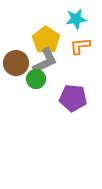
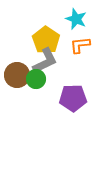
cyan star: rotated 30 degrees clockwise
orange L-shape: moved 1 px up
brown circle: moved 1 px right, 12 px down
purple pentagon: rotated 8 degrees counterclockwise
